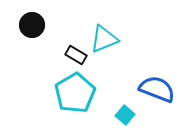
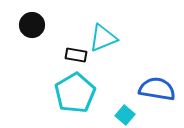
cyan triangle: moved 1 px left, 1 px up
black rectangle: rotated 20 degrees counterclockwise
blue semicircle: rotated 12 degrees counterclockwise
